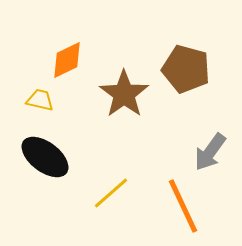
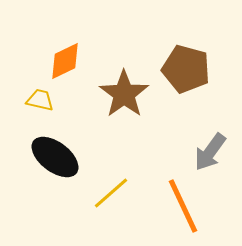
orange diamond: moved 2 px left, 1 px down
black ellipse: moved 10 px right
